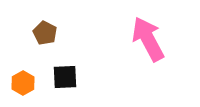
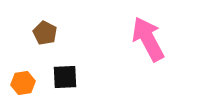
orange hexagon: rotated 20 degrees clockwise
